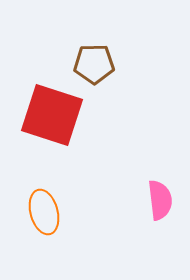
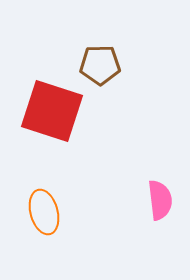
brown pentagon: moved 6 px right, 1 px down
red square: moved 4 px up
